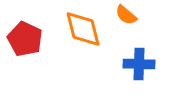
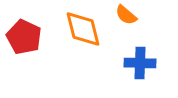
red pentagon: moved 1 px left, 2 px up
blue cross: moved 1 px right, 1 px up
